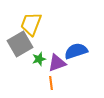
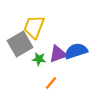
yellow trapezoid: moved 3 px right, 3 px down
green star: rotated 24 degrees clockwise
purple triangle: moved 1 px right, 9 px up
orange line: rotated 48 degrees clockwise
